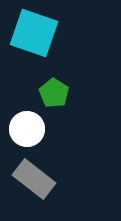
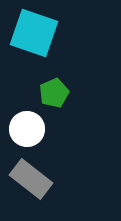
green pentagon: rotated 16 degrees clockwise
gray rectangle: moved 3 px left
